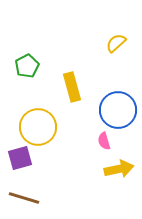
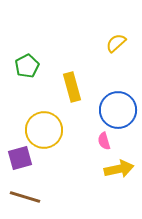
yellow circle: moved 6 px right, 3 px down
brown line: moved 1 px right, 1 px up
